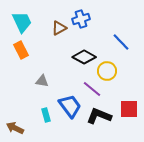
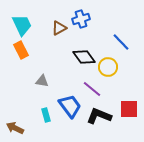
cyan trapezoid: moved 3 px down
black diamond: rotated 25 degrees clockwise
yellow circle: moved 1 px right, 4 px up
